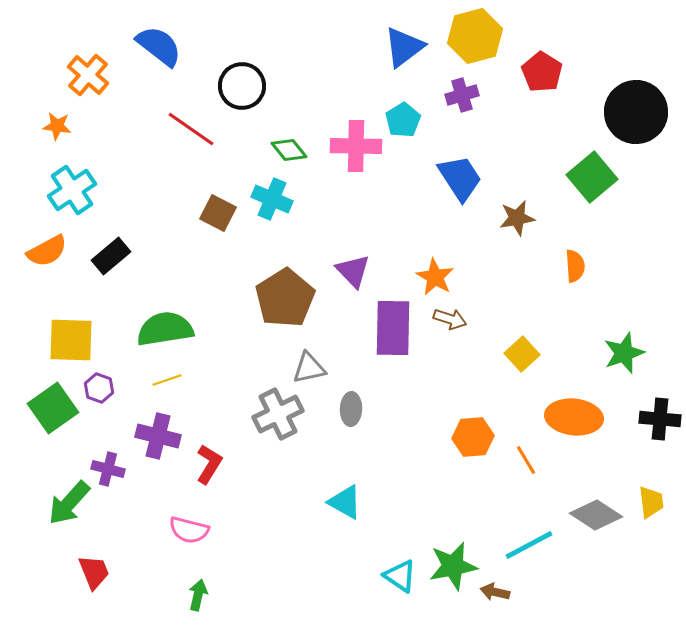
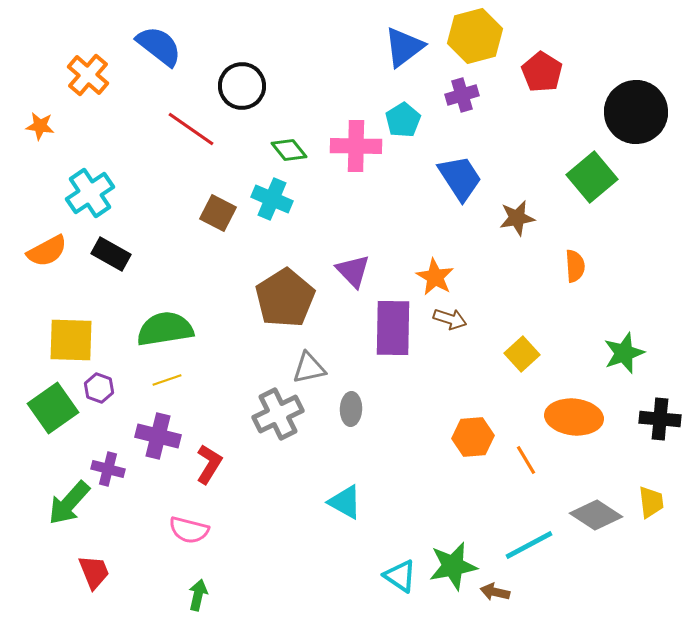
orange star at (57, 126): moved 17 px left
cyan cross at (72, 190): moved 18 px right, 3 px down
black rectangle at (111, 256): moved 2 px up; rotated 69 degrees clockwise
